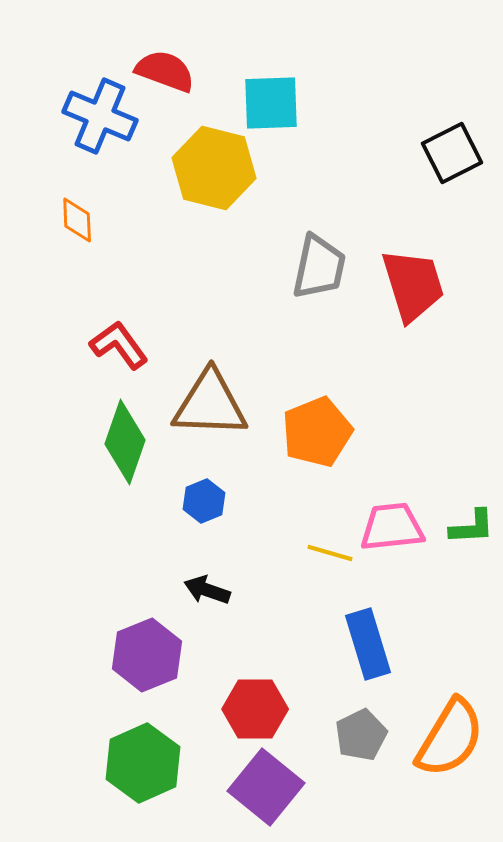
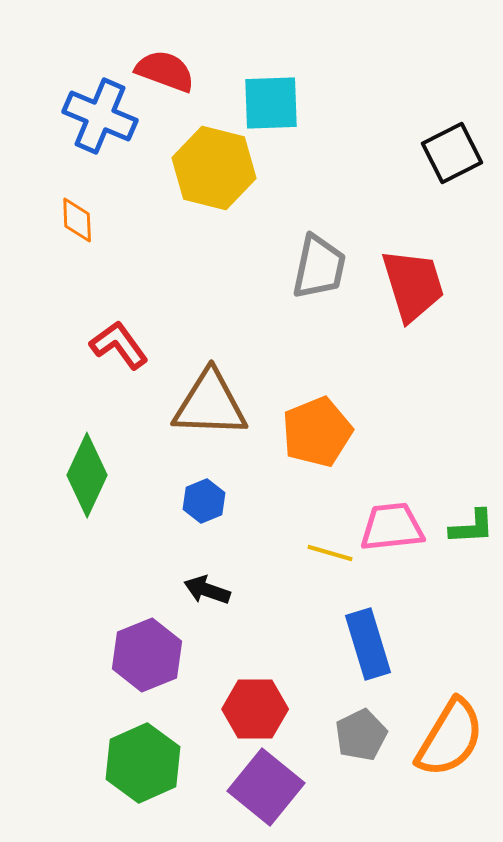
green diamond: moved 38 px left, 33 px down; rotated 6 degrees clockwise
